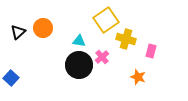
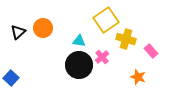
pink rectangle: rotated 56 degrees counterclockwise
